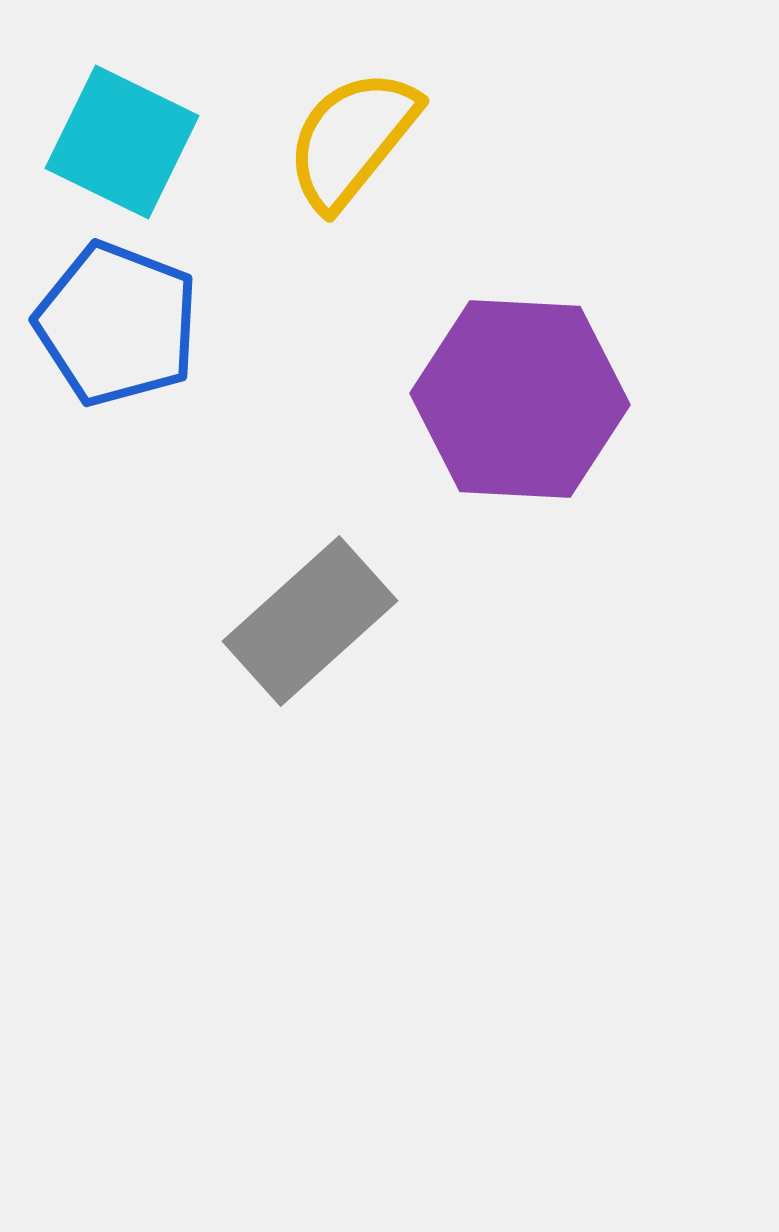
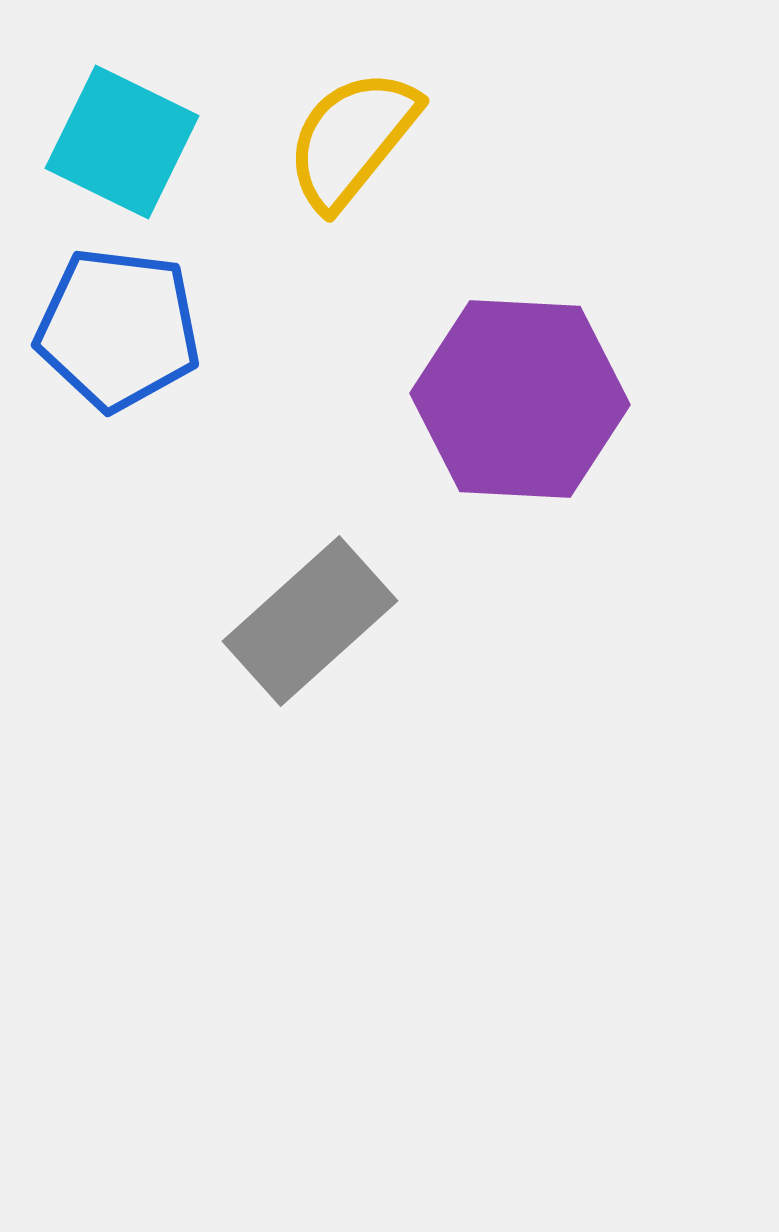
blue pentagon: moved 1 px right, 5 px down; rotated 14 degrees counterclockwise
